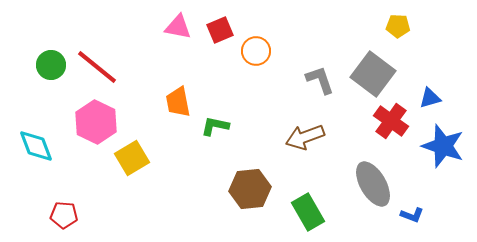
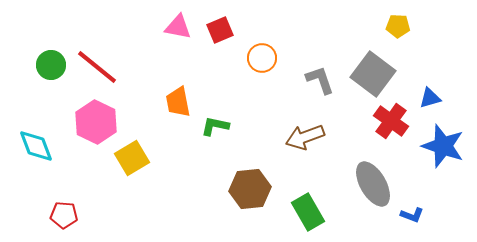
orange circle: moved 6 px right, 7 px down
